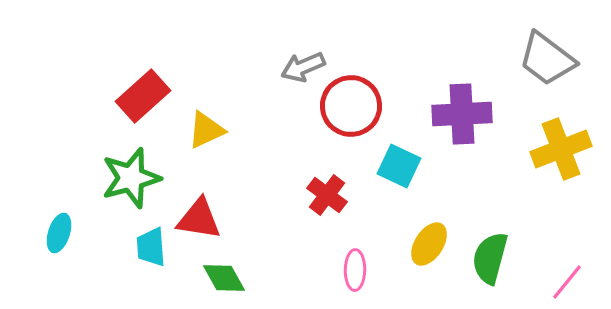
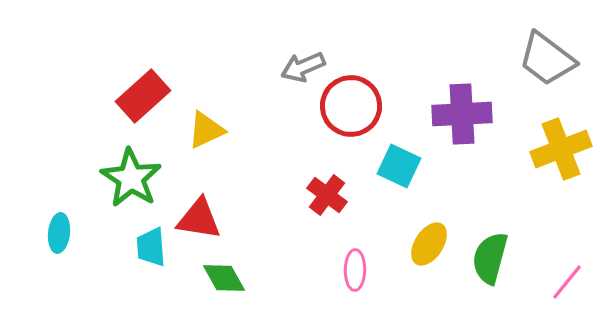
green star: rotated 24 degrees counterclockwise
cyan ellipse: rotated 12 degrees counterclockwise
